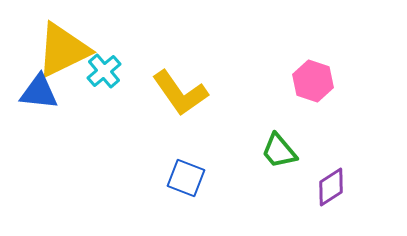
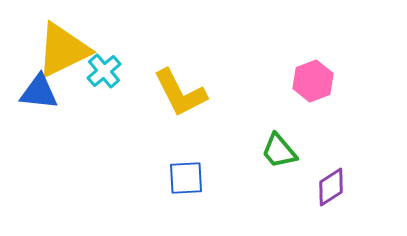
pink hexagon: rotated 21 degrees clockwise
yellow L-shape: rotated 8 degrees clockwise
blue square: rotated 24 degrees counterclockwise
